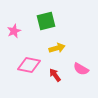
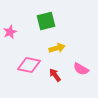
pink star: moved 4 px left, 1 px down
